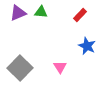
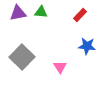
purple triangle: rotated 12 degrees clockwise
blue star: rotated 18 degrees counterclockwise
gray square: moved 2 px right, 11 px up
